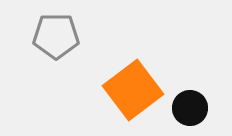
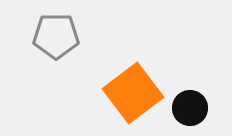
orange square: moved 3 px down
